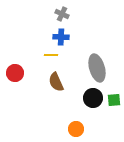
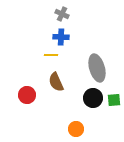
red circle: moved 12 px right, 22 px down
